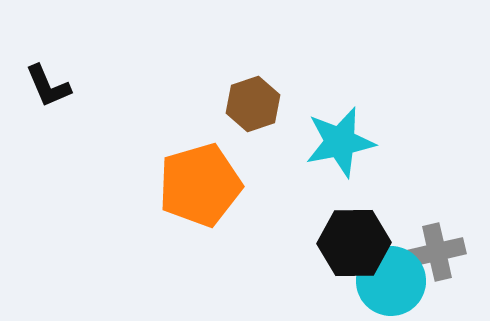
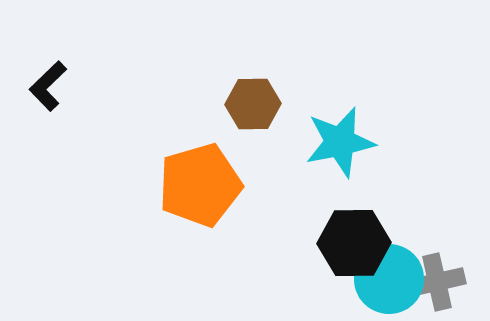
black L-shape: rotated 69 degrees clockwise
brown hexagon: rotated 18 degrees clockwise
gray cross: moved 30 px down
cyan circle: moved 2 px left, 2 px up
